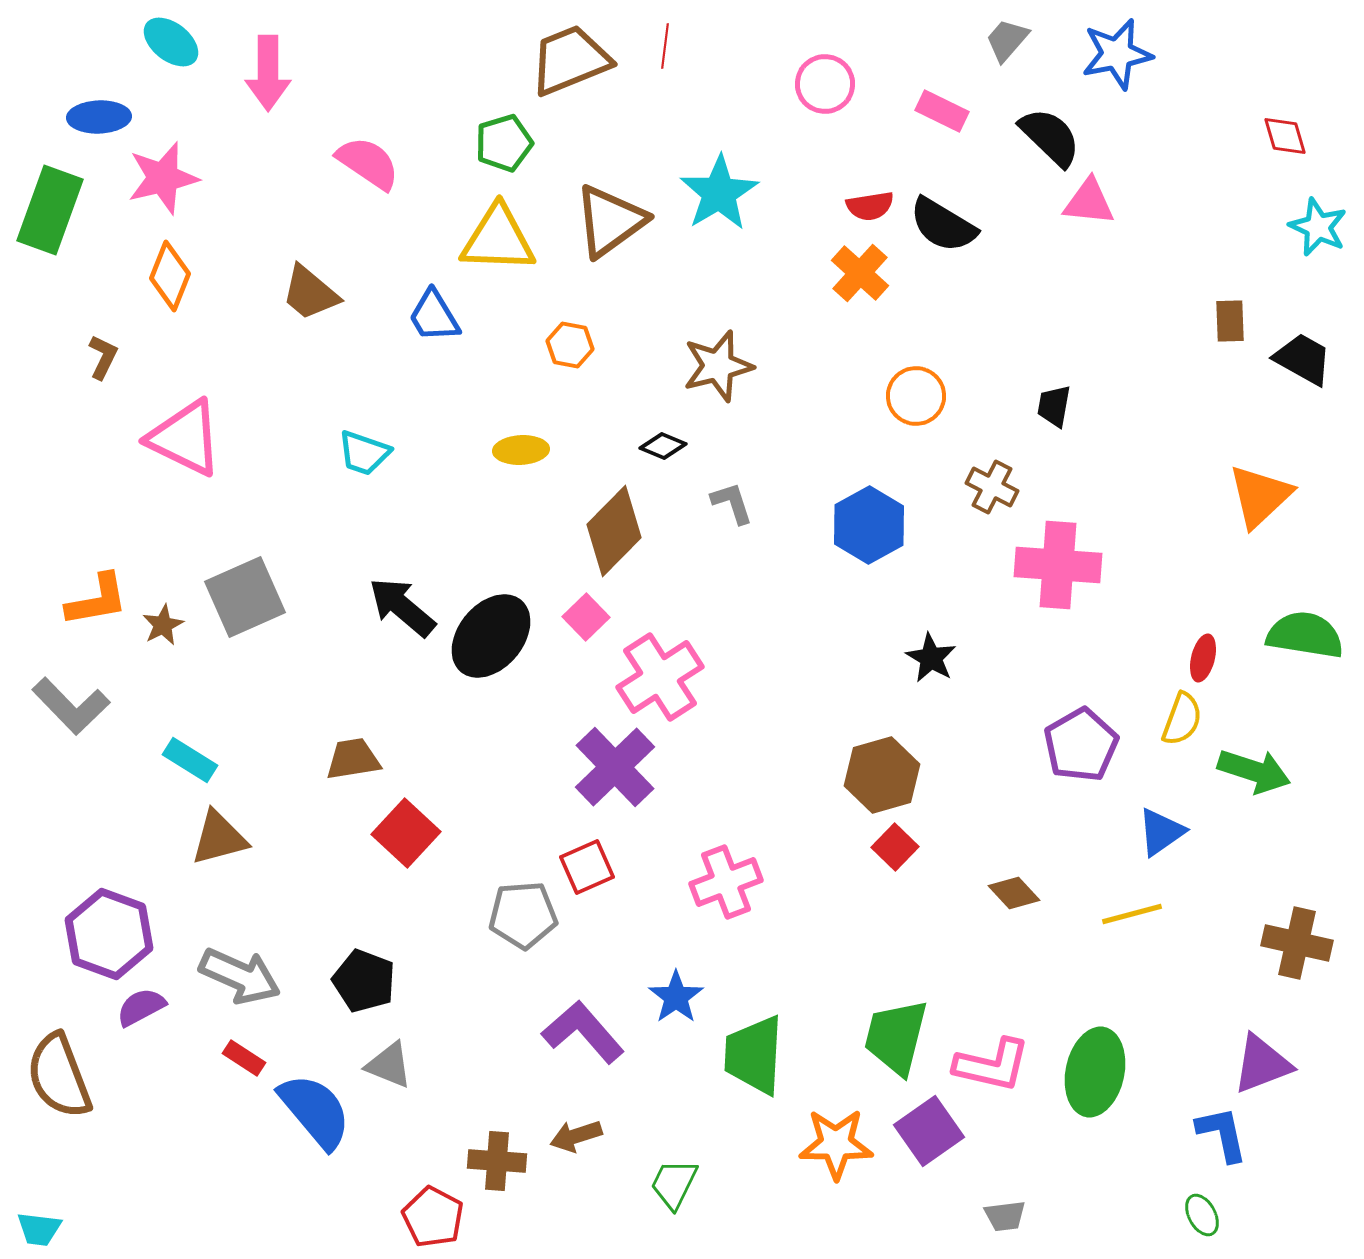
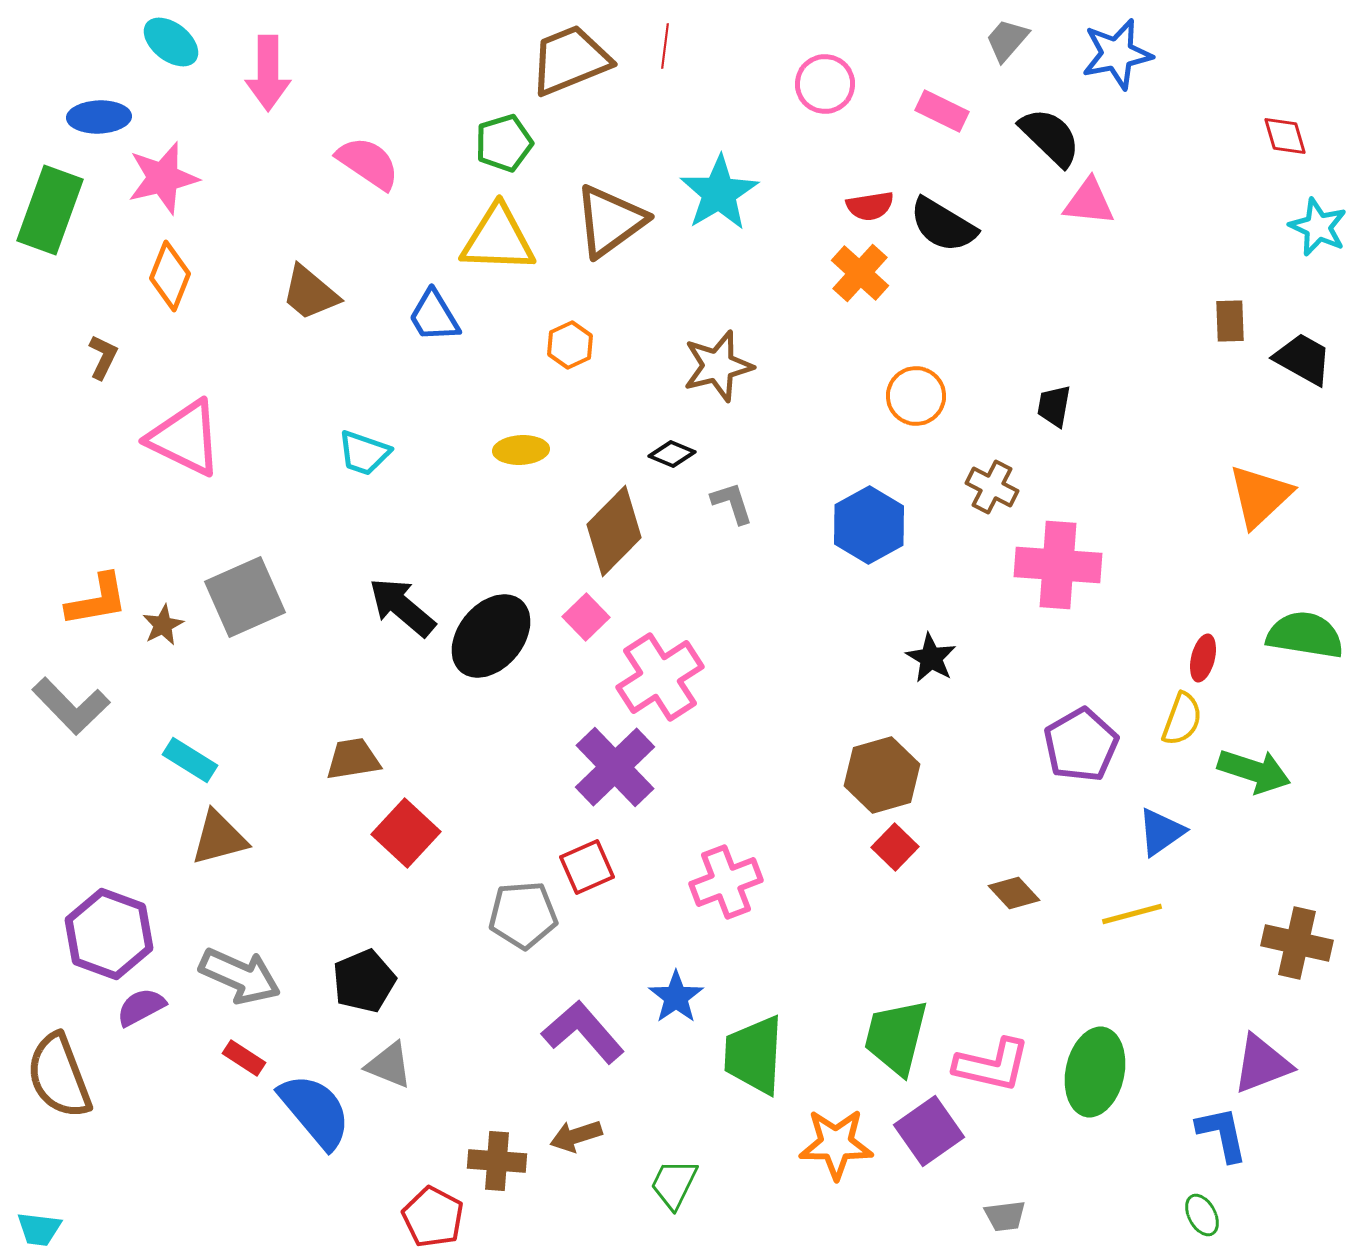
orange hexagon at (570, 345): rotated 24 degrees clockwise
black diamond at (663, 446): moved 9 px right, 8 px down
black pentagon at (364, 981): rotated 28 degrees clockwise
